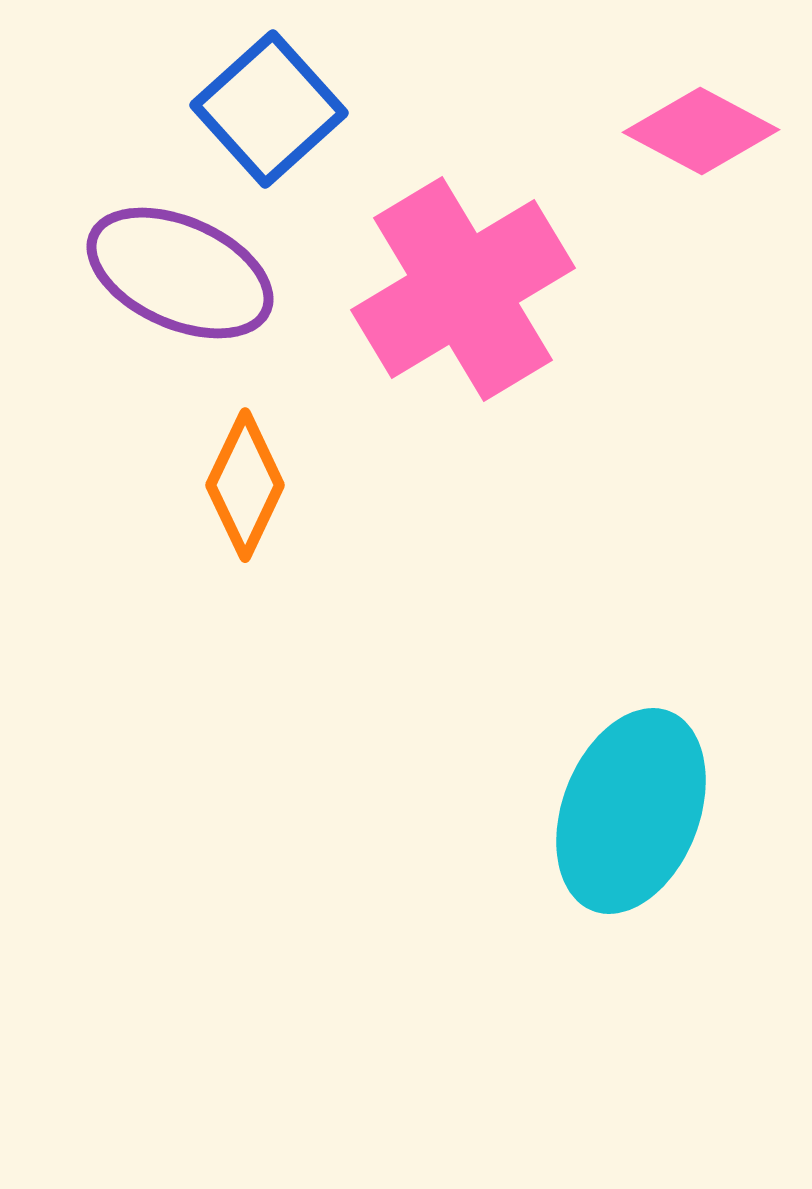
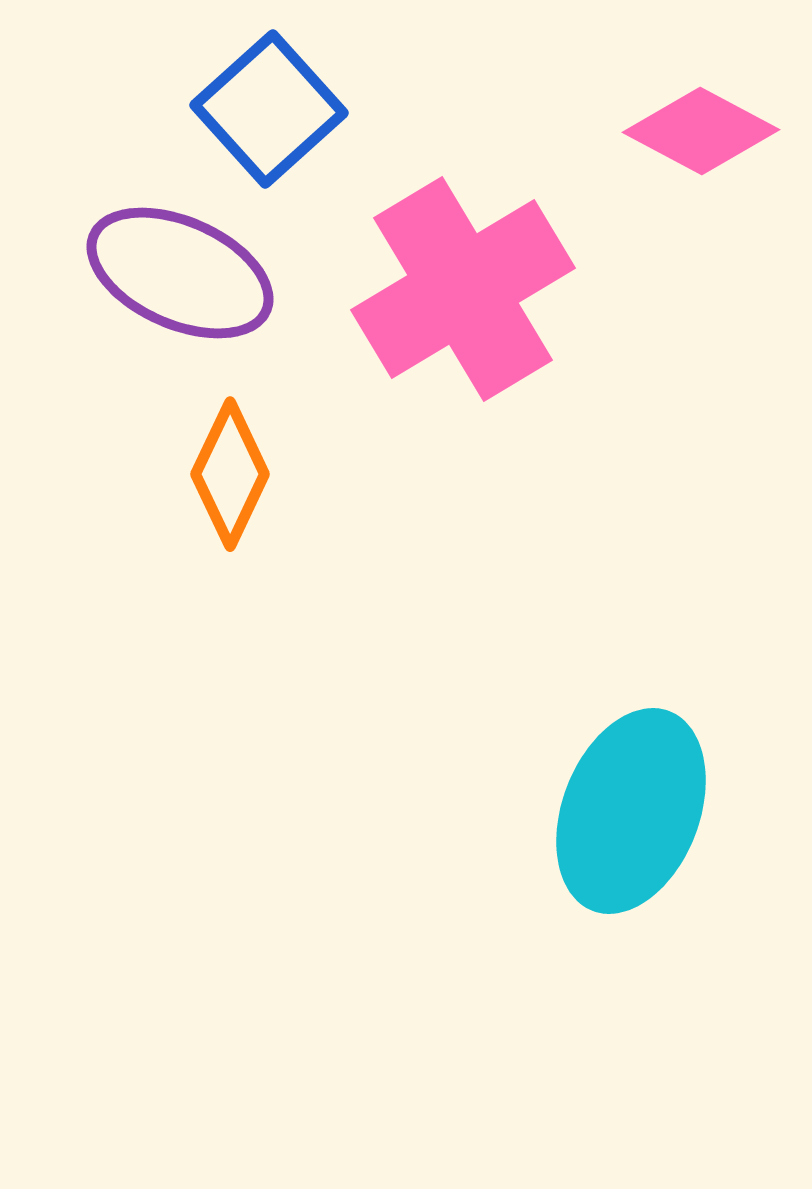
orange diamond: moved 15 px left, 11 px up
